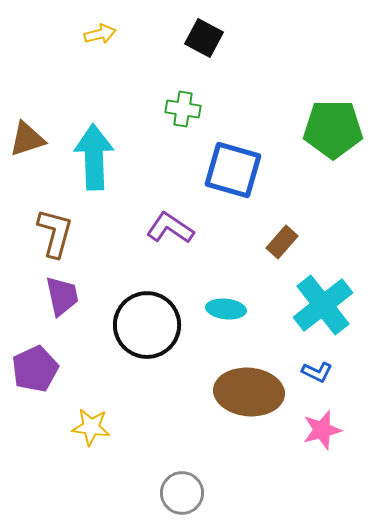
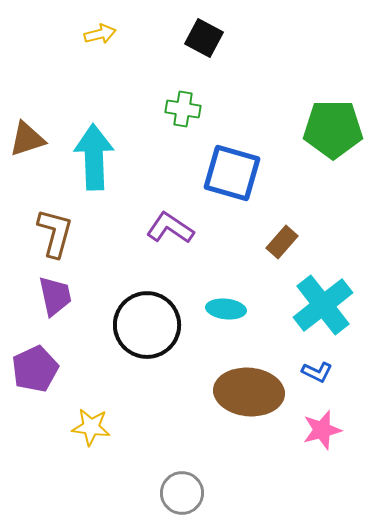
blue square: moved 1 px left, 3 px down
purple trapezoid: moved 7 px left
